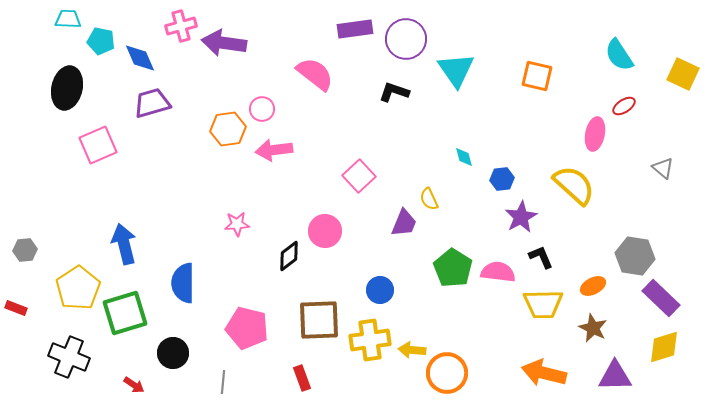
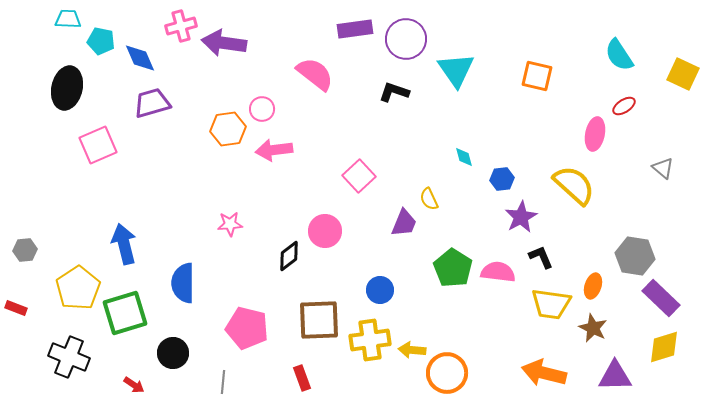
pink star at (237, 224): moved 7 px left
orange ellipse at (593, 286): rotated 45 degrees counterclockwise
yellow trapezoid at (543, 304): moved 8 px right; rotated 9 degrees clockwise
